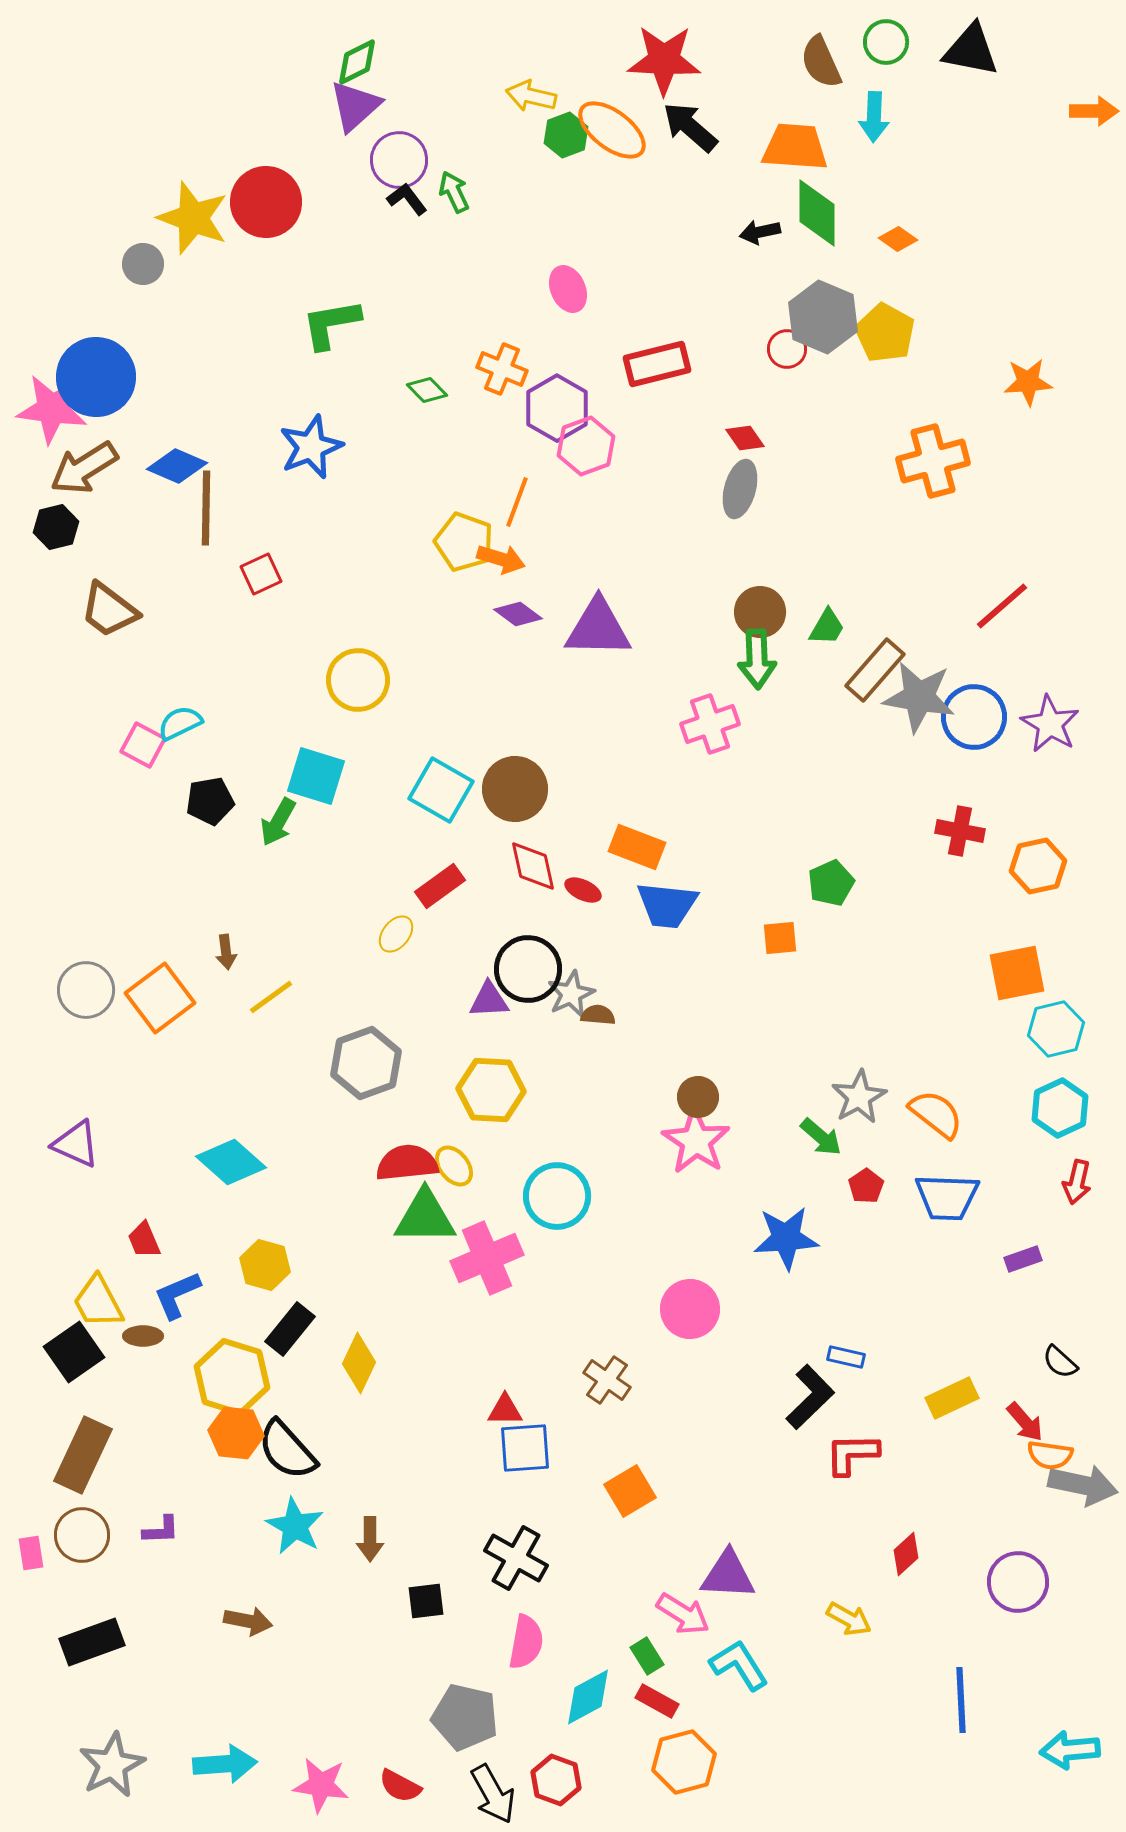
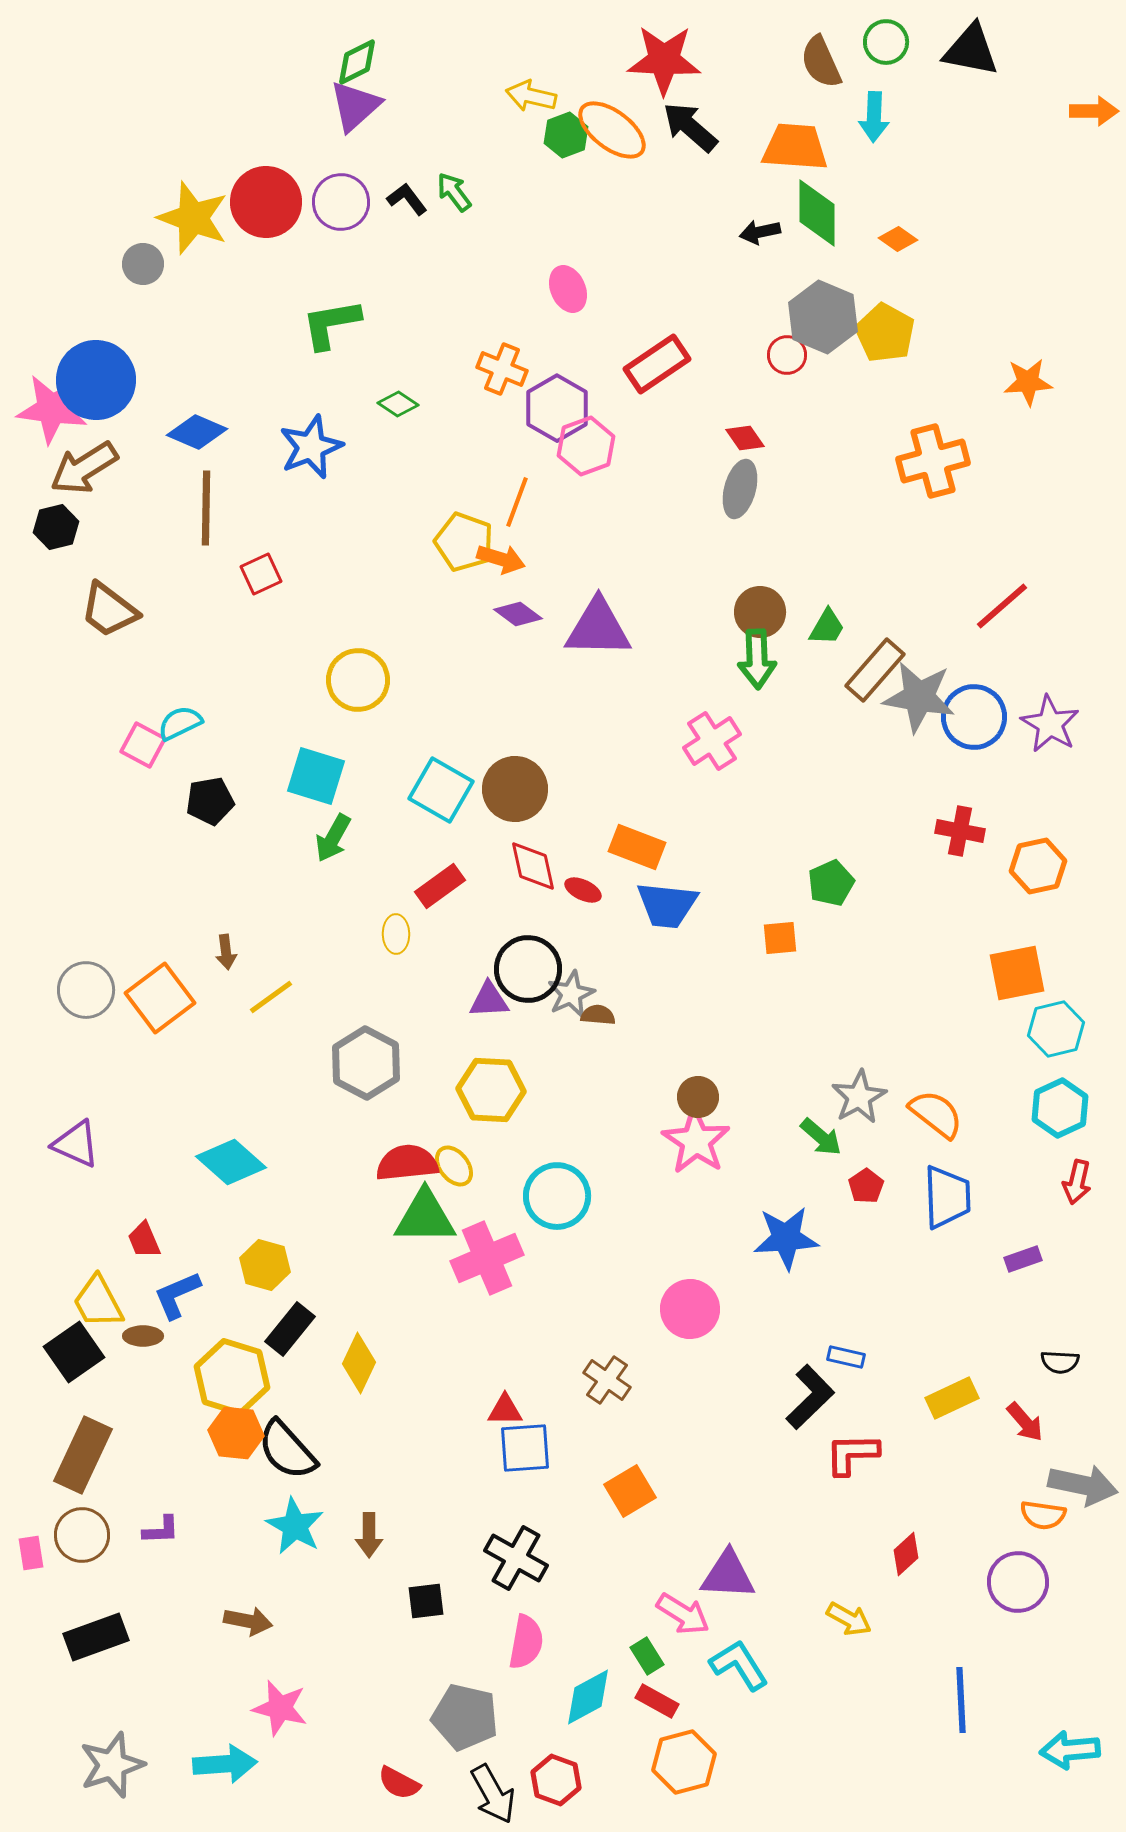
purple circle at (399, 160): moved 58 px left, 42 px down
green arrow at (454, 192): rotated 12 degrees counterclockwise
red circle at (787, 349): moved 6 px down
red rectangle at (657, 364): rotated 20 degrees counterclockwise
blue circle at (96, 377): moved 3 px down
green diamond at (427, 390): moved 29 px left, 14 px down; rotated 12 degrees counterclockwise
blue diamond at (177, 466): moved 20 px right, 34 px up
pink cross at (710, 724): moved 2 px right, 17 px down; rotated 14 degrees counterclockwise
green arrow at (278, 822): moved 55 px right, 16 px down
yellow ellipse at (396, 934): rotated 39 degrees counterclockwise
gray hexagon at (366, 1063): rotated 12 degrees counterclockwise
blue trapezoid at (947, 1197): rotated 94 degrees counterclockwise
black semicircle at (1060, 1362): rotated 39 degrees counterclockwise
orange semicircle at (1050, 1455): moved 7 px left, 60 px down
brown arrow at (370, 1539): moved 1 px left, 4 px up
black rectangle at (92, 1642): moved 4 px right, 5 px up
gray star at (112, 1765): rotated 8 degrees clockwise
pink star at (321, 1785): moved 41 px left, 77 px up; rotated 6 degrees clockwise
red semicircle at (400, 1786): moved 1 px left, 3 px up
